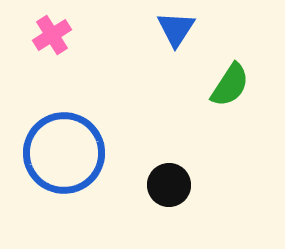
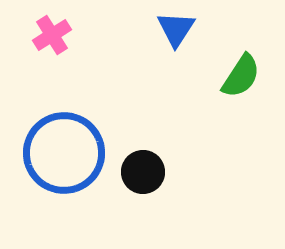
green semicircle: moved 11 px right, 9 px up
black circle: moved 26 px left, 13 px up
